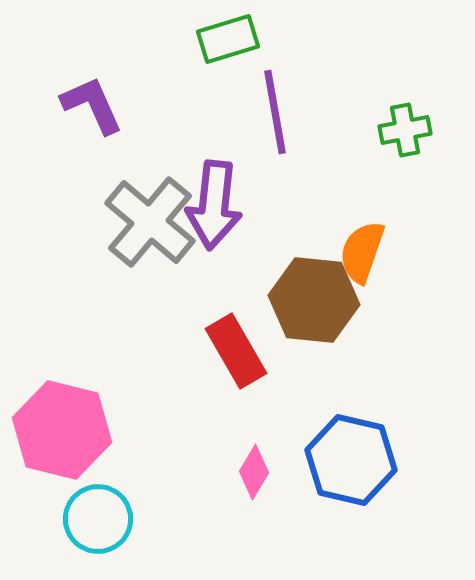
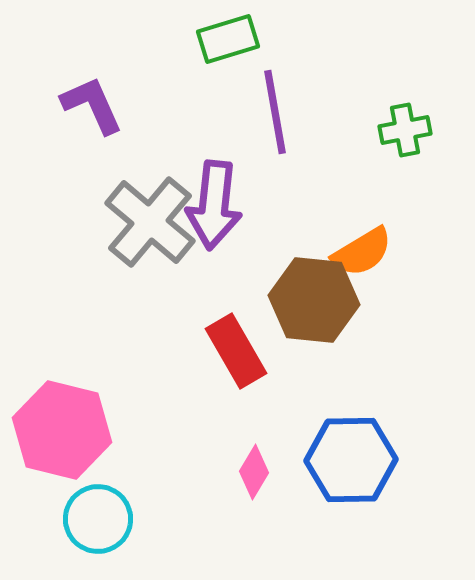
orange semicircle: rotated 140 degrees counterclockwise
blue hexagon: rotated 14 degrees counterclockwise
